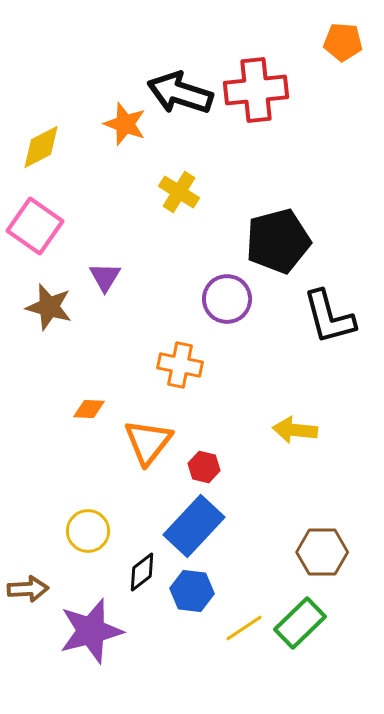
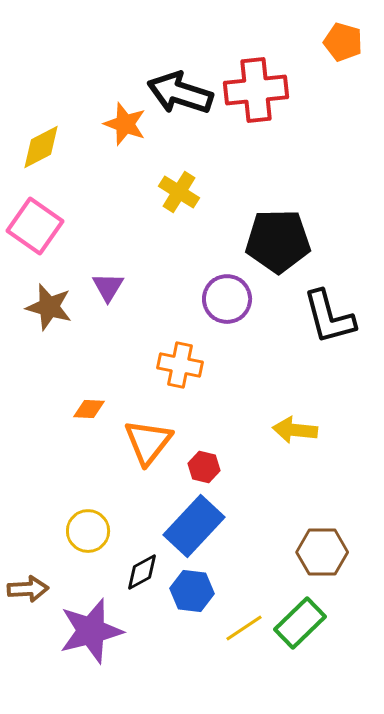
orange pentagon: rotated 12 degrees clockwise
black pentagon: rotated 14 degrees clockwise
purple triangle: moved 3 px right, 10 px down
black diamond: rotated 9 degrees clockwise
